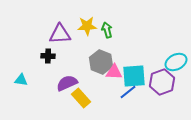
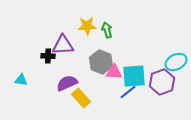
purple triangle: moved 3 px right, 11 px down
